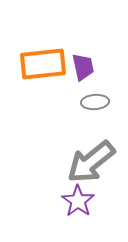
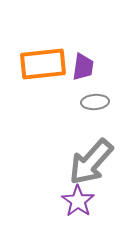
purple trapezoid: rotated 20 degrees clockwise
gray arrow: rotated 9 degrees counterclockwise
